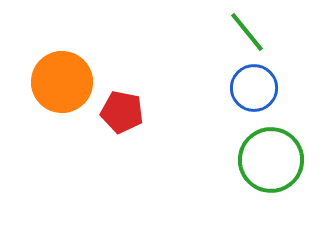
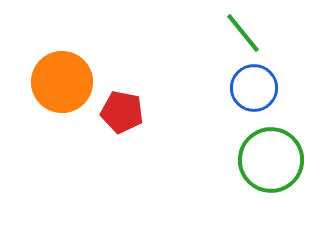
green line: moved 4 px left, 1 px down
